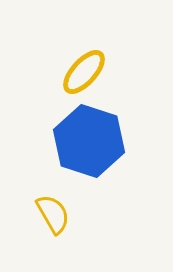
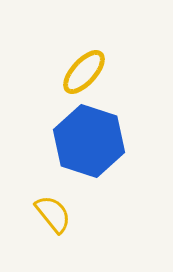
yellow semicircle: rotated 9 degrees counterclockwise
